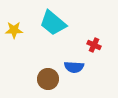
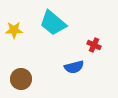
blue semicircle: rotated 18 degrees counterclockwise
brown circle: moved 27 px left
